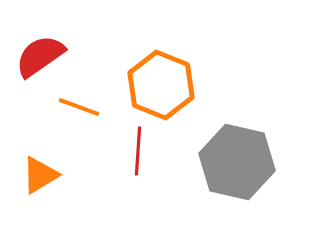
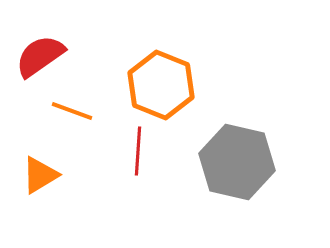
orange line: moved 7 px left, 4 px down
